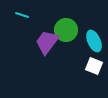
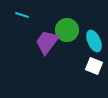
green circle: moved 1 px right
